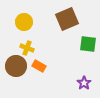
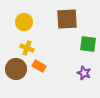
brown square: rotated 20 degrees clockwise
brown circle: moved 3 px down
purple star: moved 10 px up; rotated 16 degrees counterclockwise
